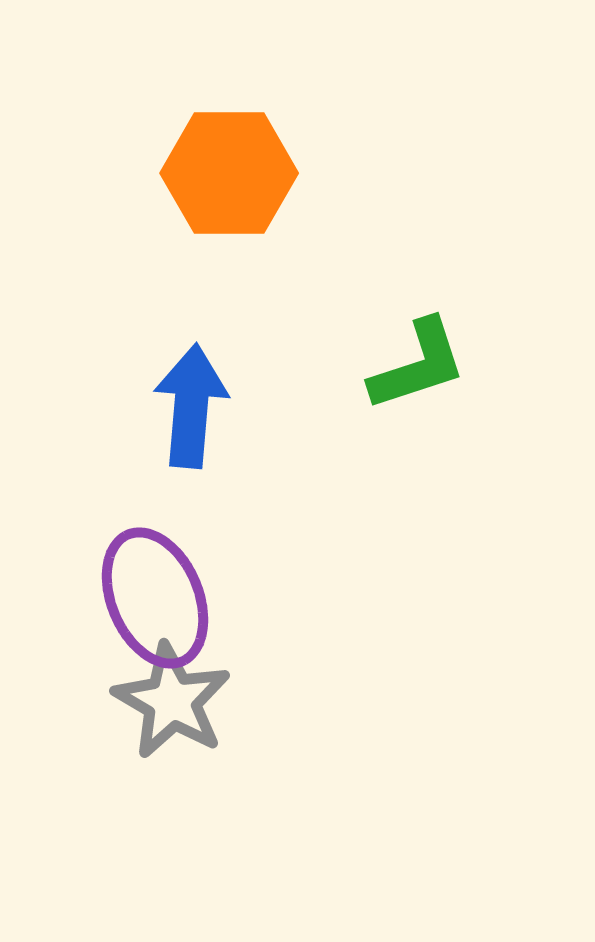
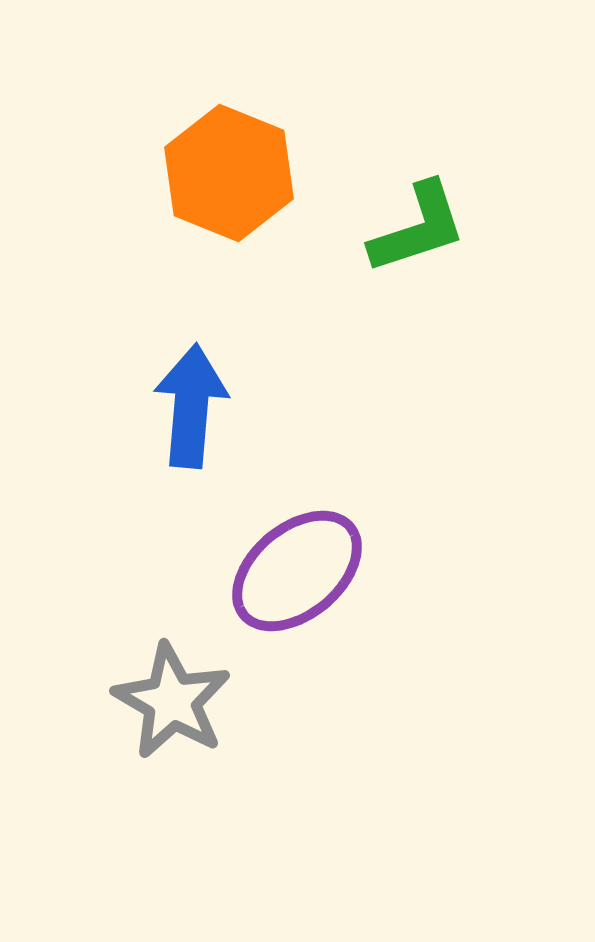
orange hexagon: rotated 22 degrees clockwise
green L-shape: moved 137 px up
purple ellipse: moved 142 px right, 27 px up; rotated 73 degrees clockwise
